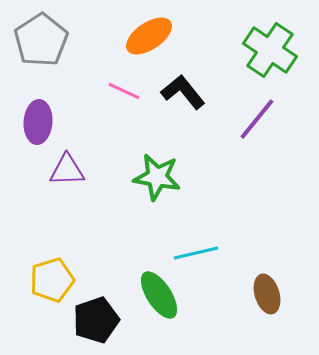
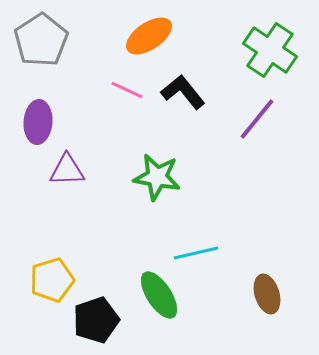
pink line: moved 3 px right, 1 px up
